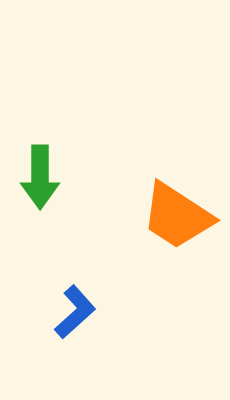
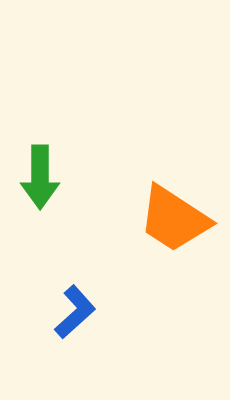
orange trapezoid: moved 3 px left, 3 px down
